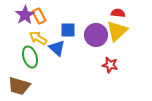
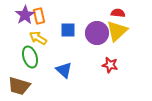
orange rectangle: rotated 14 degrees clockwise
purple circle: moved 1 px right, 2 px up
blue triangle: moved 7 px right, 22 px down
